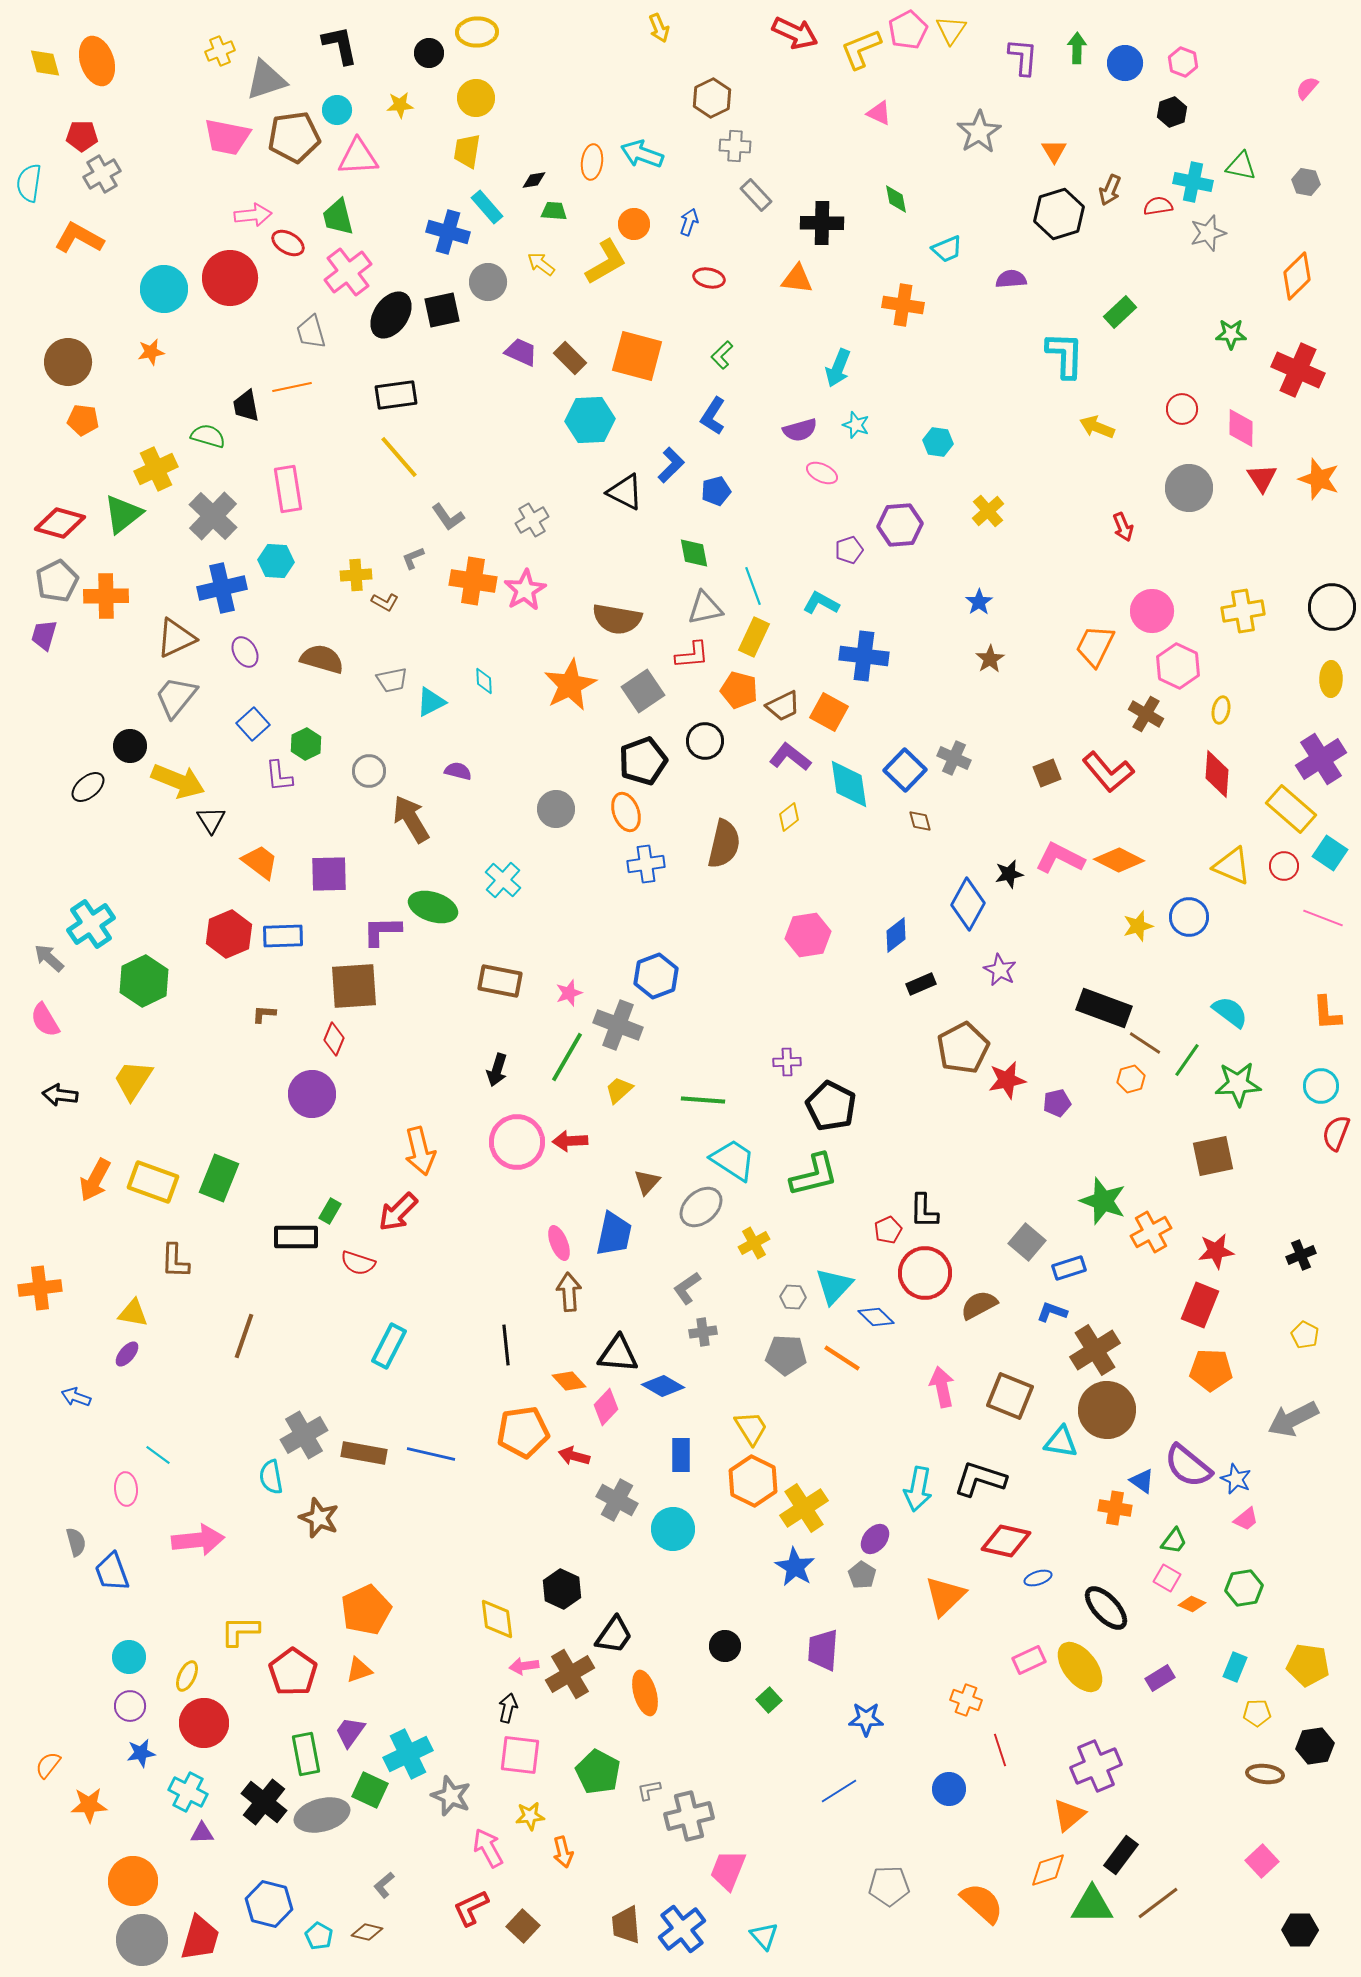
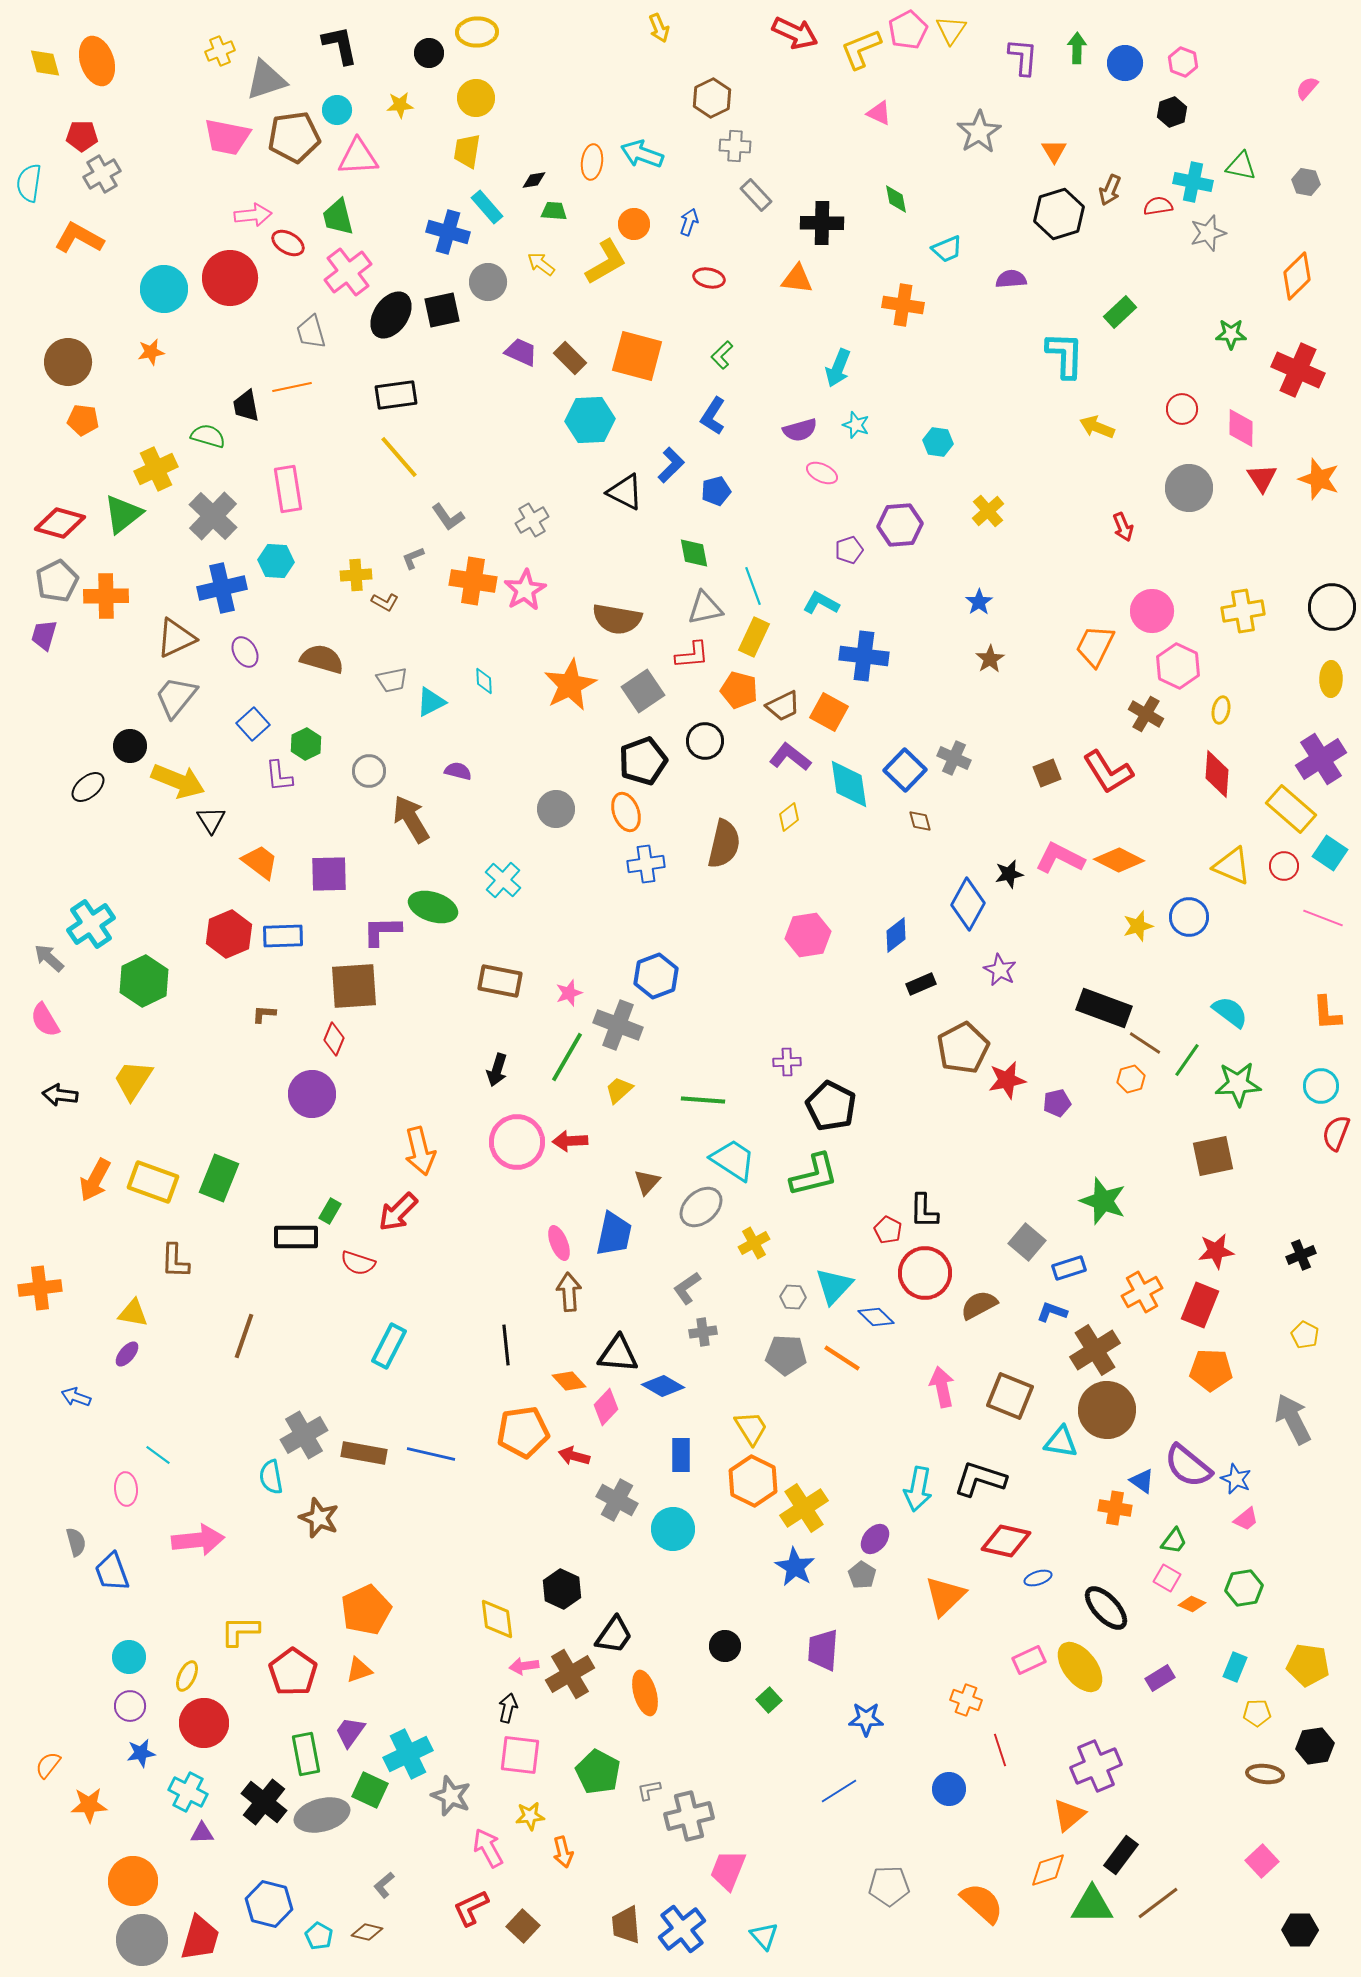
red L-shape at (1108, 772): rotated 8 degrees clockwise
red pentagon at (888, 1230): rotated 20 degrees counterclockwise
orange cross at (1151, 1232): moved 9 px left, 60 px down
gray arrow at (1293, 1419): rotated 90 degrees clockwise
